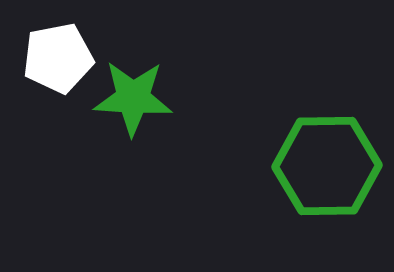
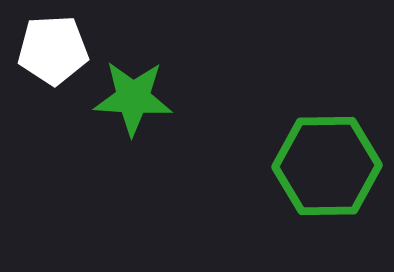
white pentagon: moved 5 px left, 8 px up; rotated 8 degrees clockwise
